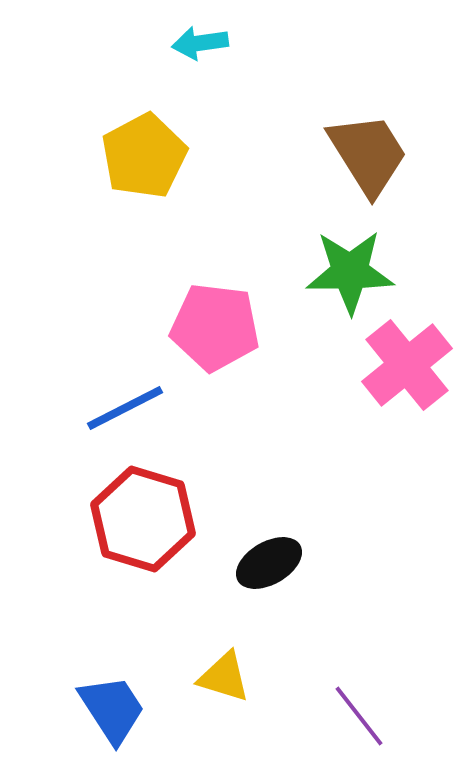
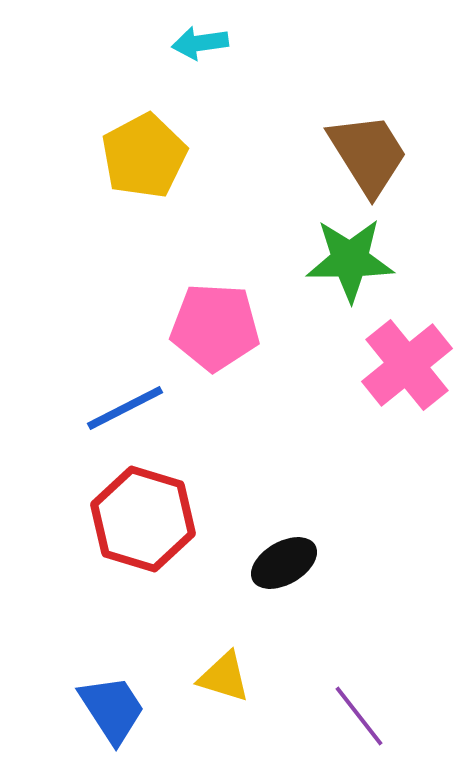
green star: moved 12 px up
pink pentagon: rotated 4 degrees counterclockwise
black ellipse: moved 15 px right
